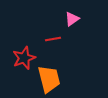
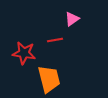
red line: moved 2 px right, 1 px down
red star: moved 5 px up; rotated 30 degrees clockwise
